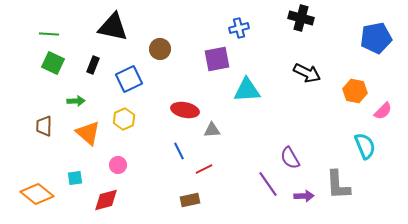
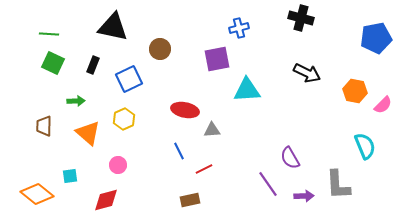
pink semicircle: moved 6 px up
cyan square: moved 5 px left, 2 px up
